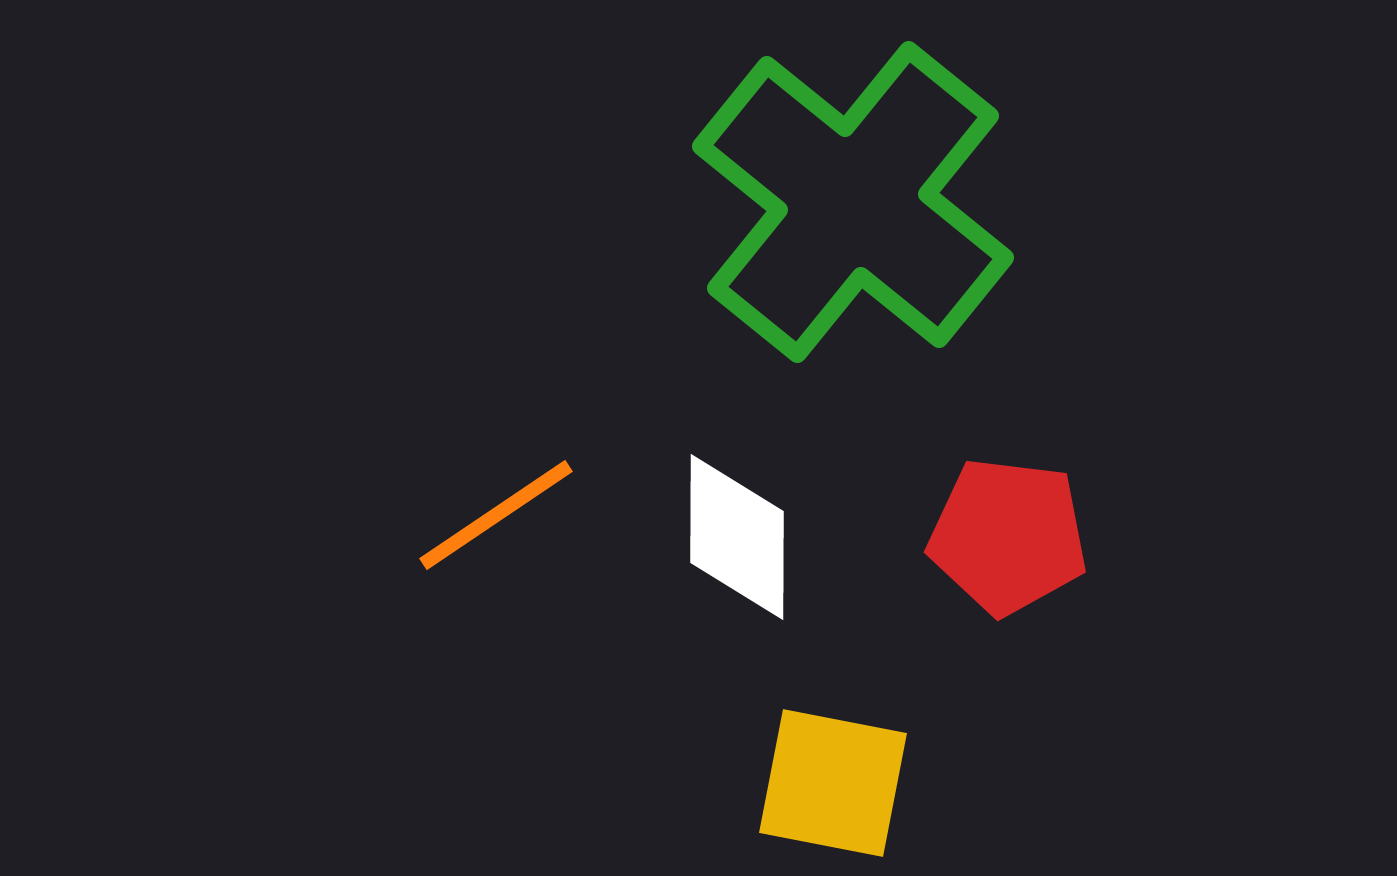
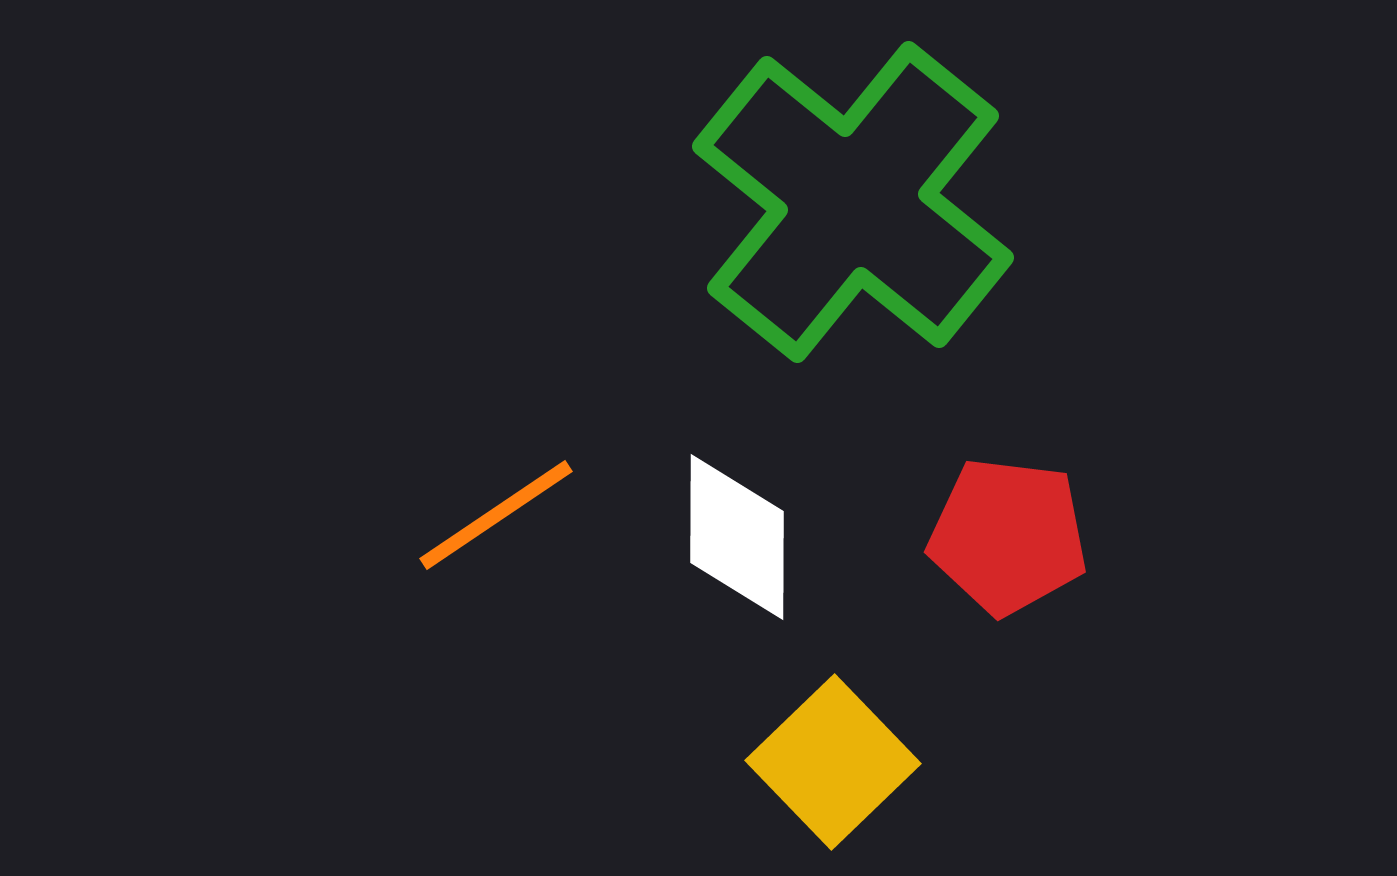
yellow square: moved 21 px up; rotated 35 degrees clockwise
